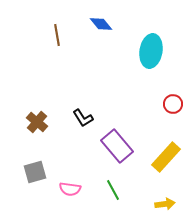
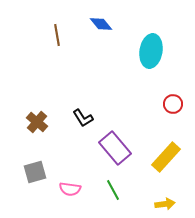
purple rectangle: moved 2 px left, 2 px down
